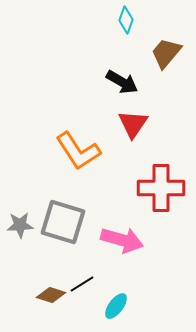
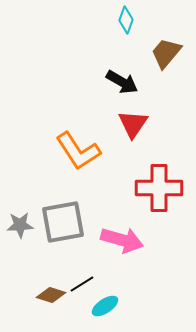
red cross: moved 2 px left
gray square: rotated 27 degrees counterclockwise
cyan ellipse: moved 11 px left; rotated 20 degrees clockwise
